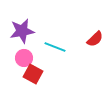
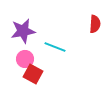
purple star: moved 1 px right
red semicircle: moved 15 px up; rotated 42 degrees counterclockwise
pink circle: moved 1 px right, 1 px down
